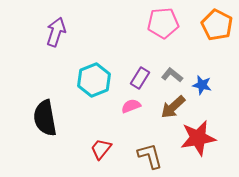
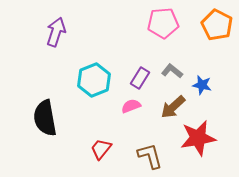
gray L-shape: moved 4 px up
